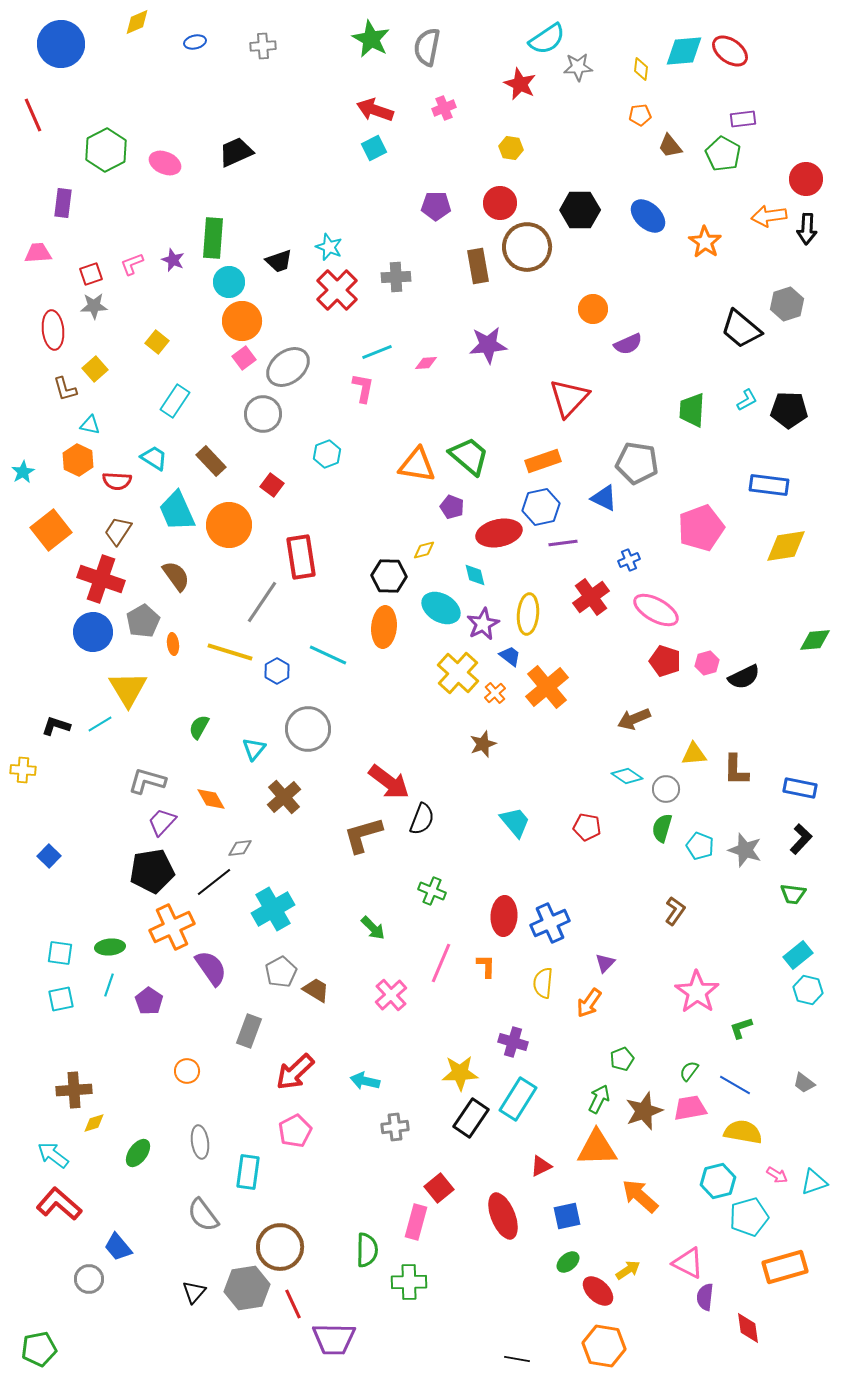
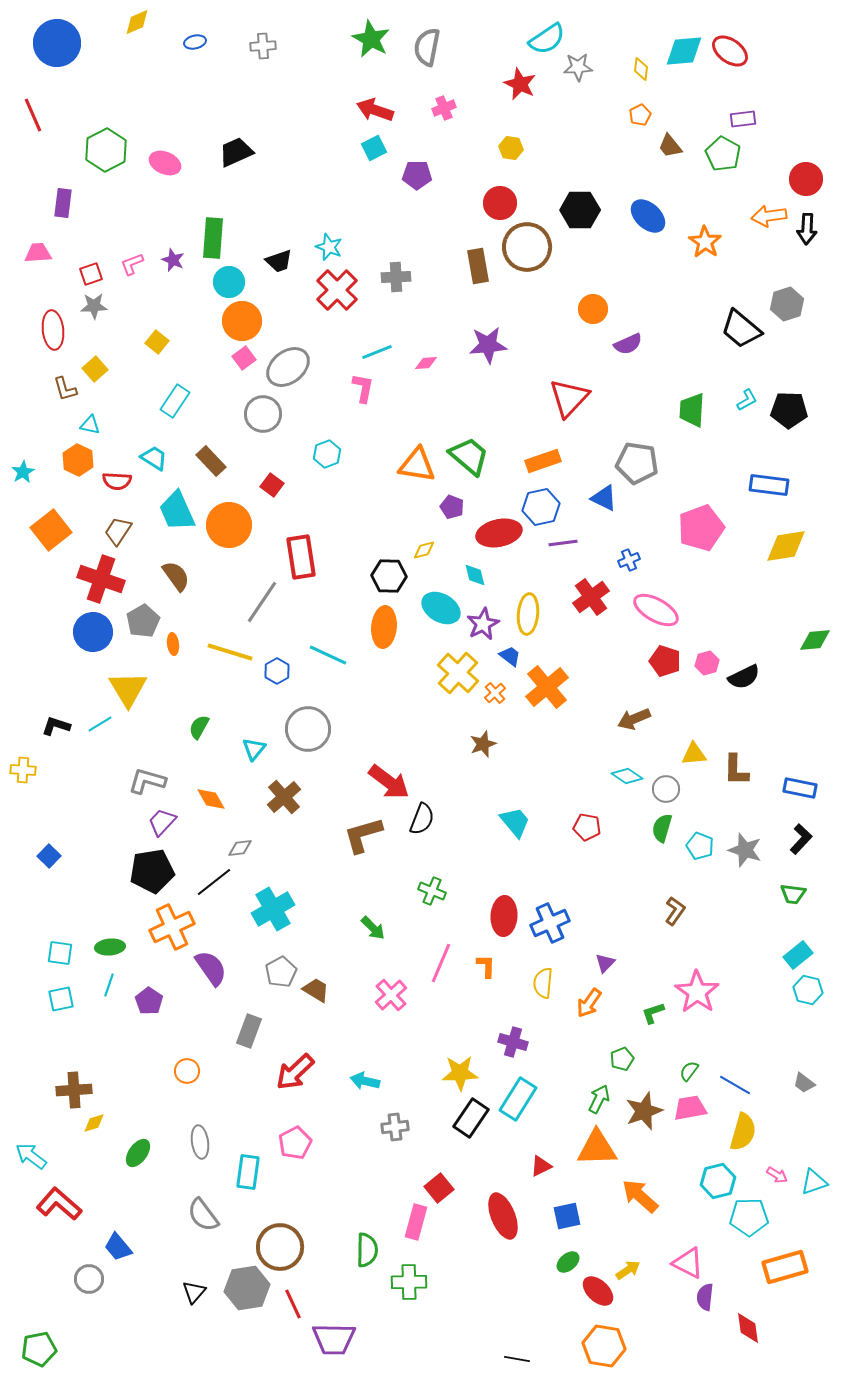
blue circle at (61, 44): moved 4 px left, 1 px up
orange pentagon at (640, 115): rotated 20 degrees counterclockwise
purple pentagon at (436, 206): moved 19 px left, 31 px up
green L-shape at (741, 1028): moved 88 px left, 15 px up
pink pentagon at (295, 1131): moved 12 px down
yellow semicircle at (743, 1132): rotated 96 degrees clockwise
cyan arrow at (53, 1155): moved 22 px left, 1 px down
cyan pentagon at (749, 1217): rotated 15 degrees clockwise
